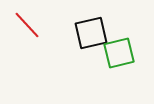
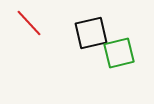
red line: moved 2 px right, 2 px up
